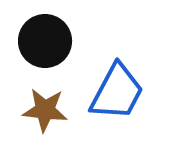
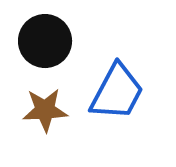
brown star: rotated 9 degrees counterclockwise
